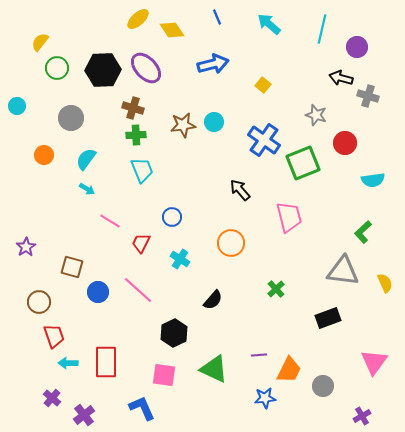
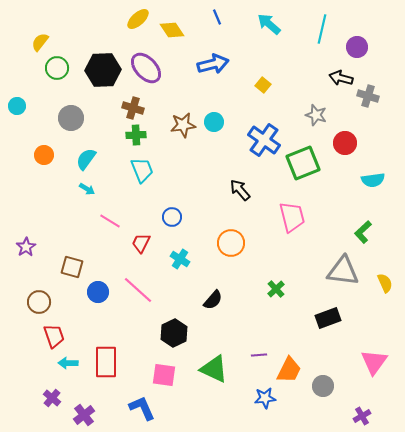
pink trapezoid at (289, 217): moved 3 px right
